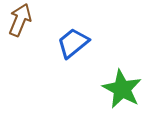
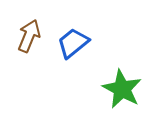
brown arrow: moved 9 px right, 16 px down
